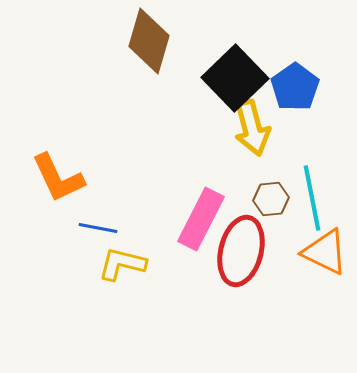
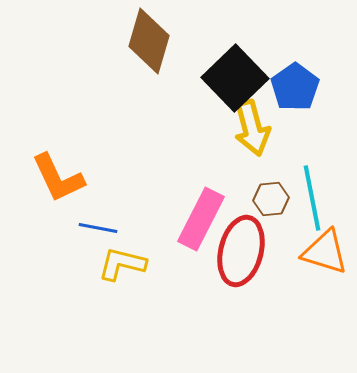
orange triangle: rotated 9 degrees counterclockwise
